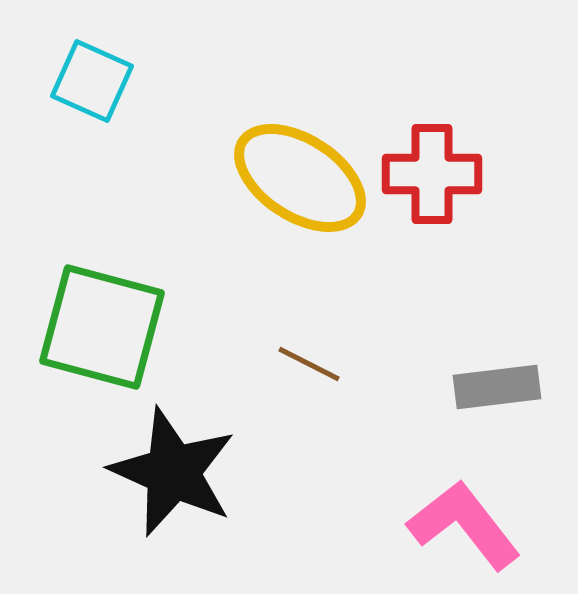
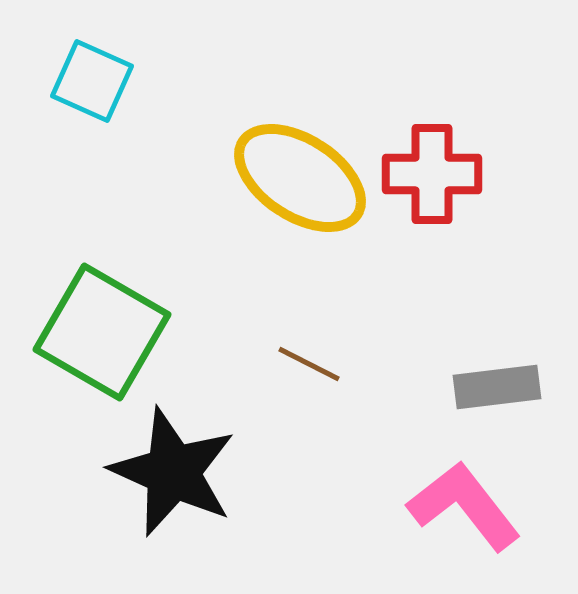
green square: moved 5 px down; rotated 15 degrees clockwise
pink L-shape: moved 19 px up
